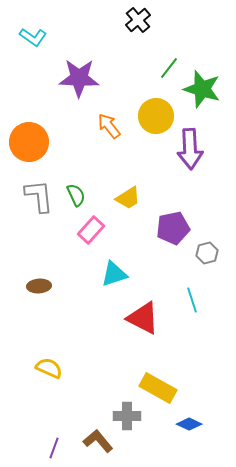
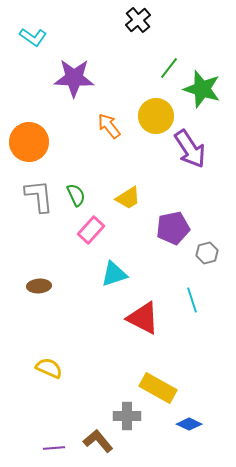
purple star: moved 5 px left
purple arrow: rotated 30 degrees counterclockwise
purple line: rotated 65 degrees clockwise
